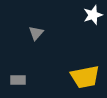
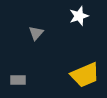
white star: moved 14 px left, 1 px down
yellow trapezoid: moved 2 px up; rotated 12 degrees counterclockwise
